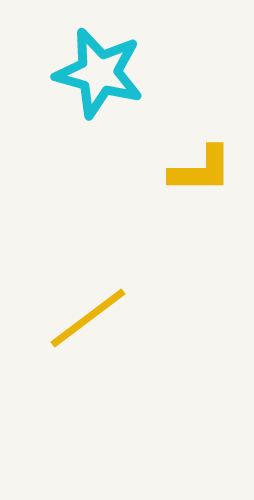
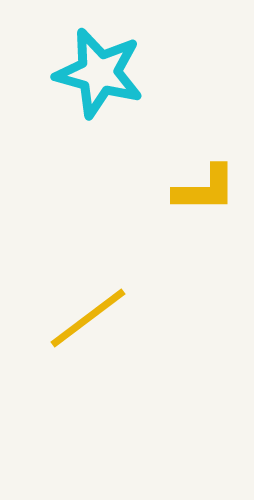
yellow L-shape: moved 4 px right, 19 px down
